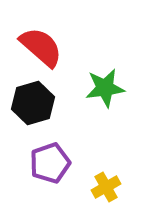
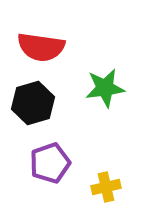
red semicircle: rotated 147 degrees clockwise
yellow cross: rotated 16 degrees clockwise
